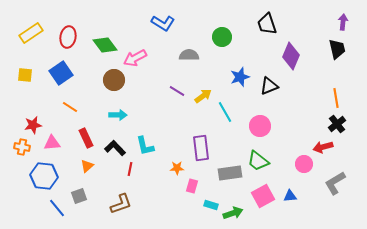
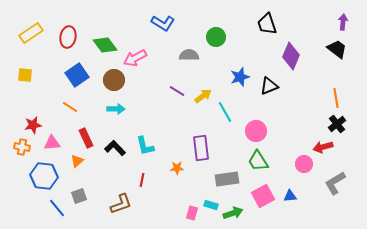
green circle at (222, 37): moved 6 px left
black trapezoid at (337, 49): rotated 40 degrees counterclockwise
blue square at (61, 73): moved 16 px right, 2 px down
cyan arrow at (118, 115): moved 2 px left, 6 px up
pink circle at (260, 126): moved 4 px left, 5 px down
green trapezoid at (258, 161): rotated 20 degrees clockwise
orange triangle at (87, 166): moved 10 px left, 5 px up
red line at (130, 169): moved 12 px right, 11 px down
gray rectangle at (230, 173): moved 3 px left, 6 px down
pink rectangle at (192, 186): moved 27 px down
